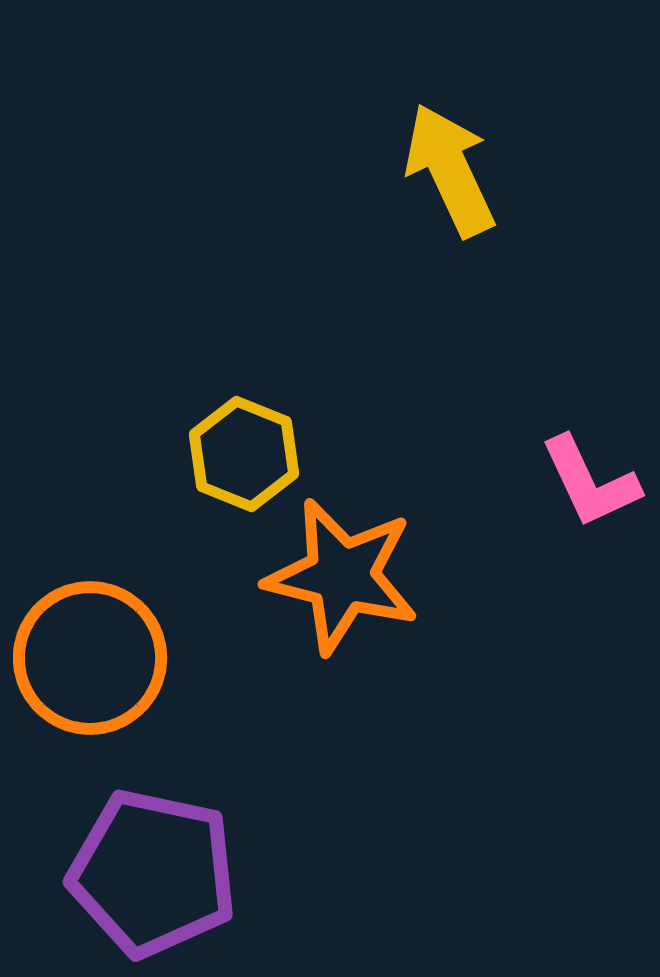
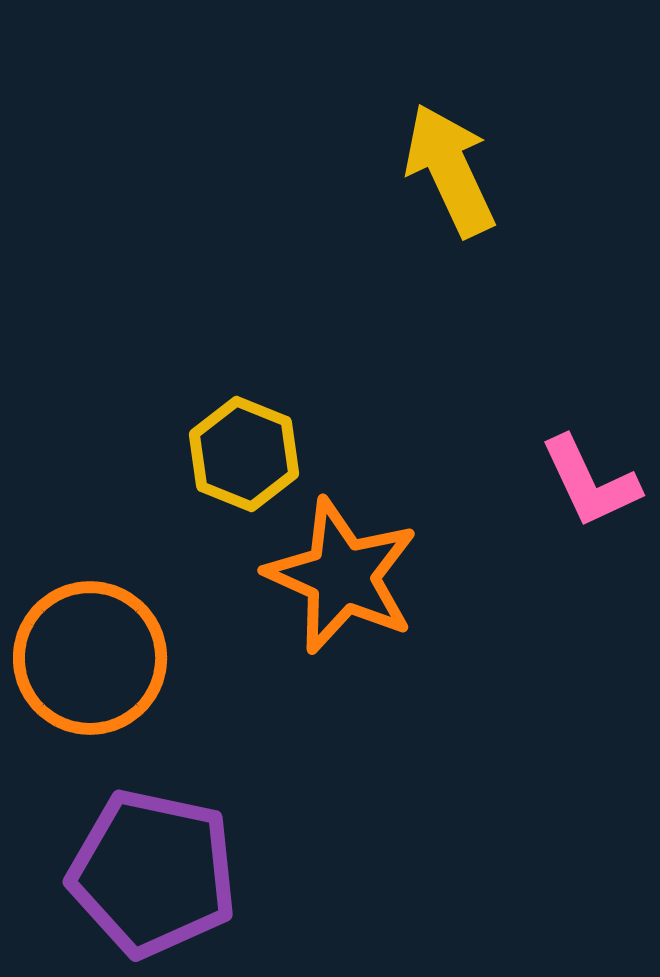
orange star: rotated 10 degrees clockwise
